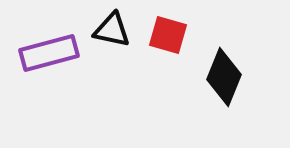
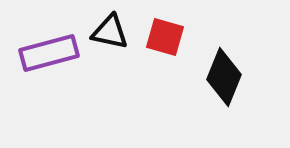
black triangle: moved 2 px left, 2 px down
red square: moved 3 px left, 2 px down
